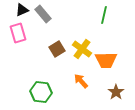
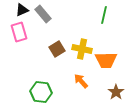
pink rectangle: moved 1 px right, 1 px up
yellow cross: rotated 24 degrees counterclockwise
